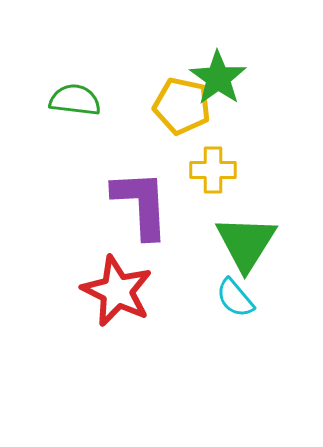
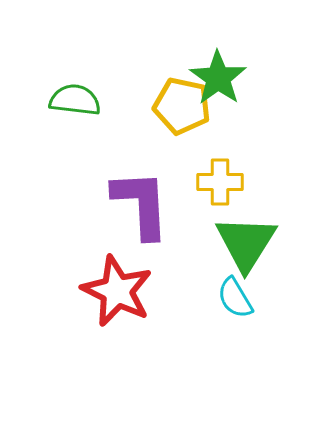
yellow cross: moved 7 px right, 12 px down
cyan semicircle: rotated 9 degrees clockwise
